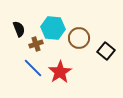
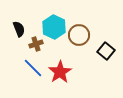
cyan hexagon: moved 1 px right, 1 px up; rotated 20 degrees clockwise
brown circle: moved 3 px up
